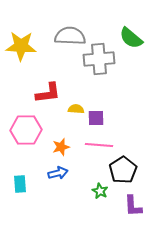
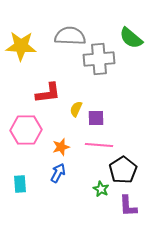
yellow semicircle: rotated 70 degrees counterclockwise
blue arrow: rotated 48 degrees counterclockwise
green star: moved 1 px right, 2 px up
purple L-shape: moved 5 px left
